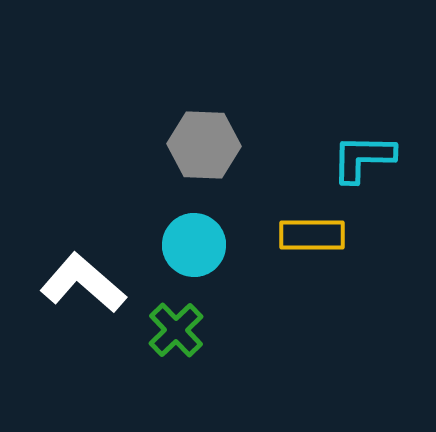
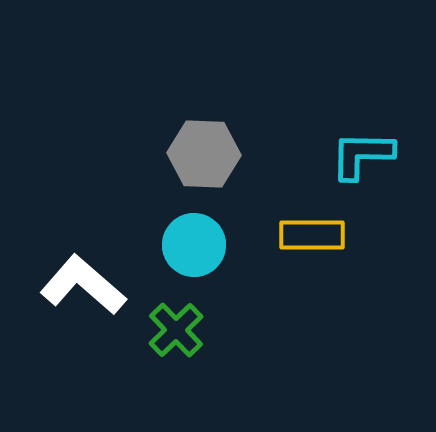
gray hexagon: moved 9 px down
cyan L-shape: moved 1 px left, 3 px up
white L-shape: moved 2 px down
